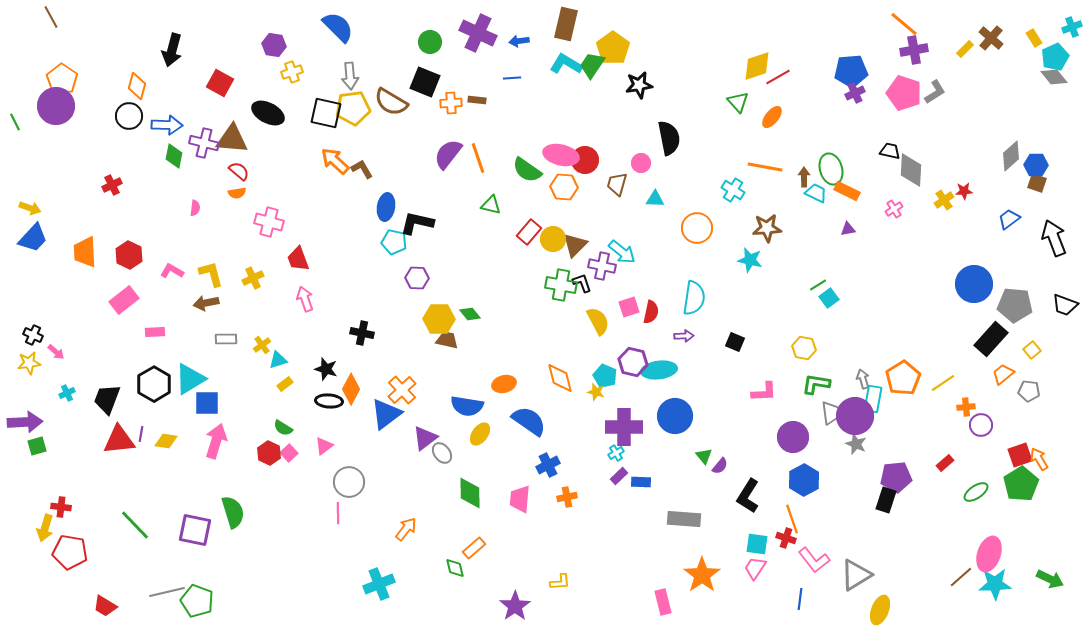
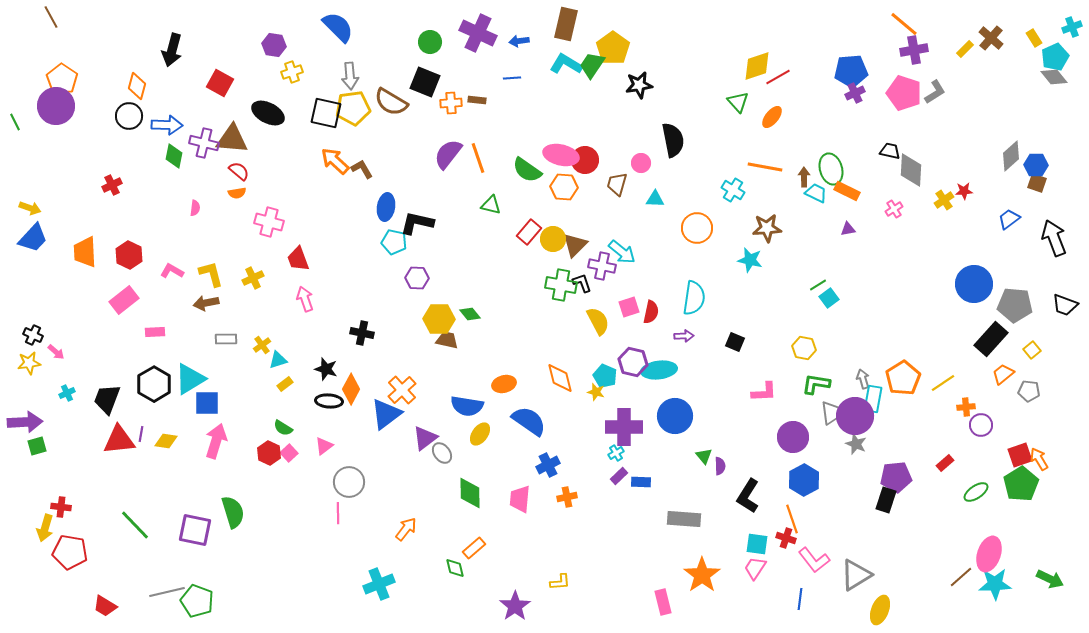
black semicircle at (669, 138): moved 4 px right, 2 px down
purple semicircle at (720, 466): rotated 42 degrees counterclockwise
